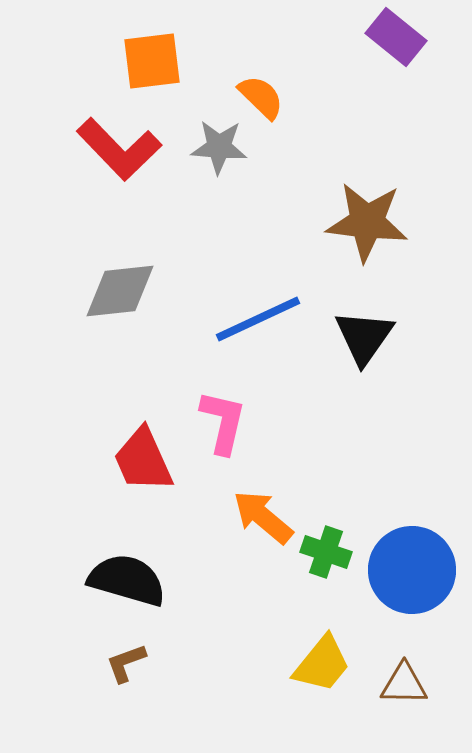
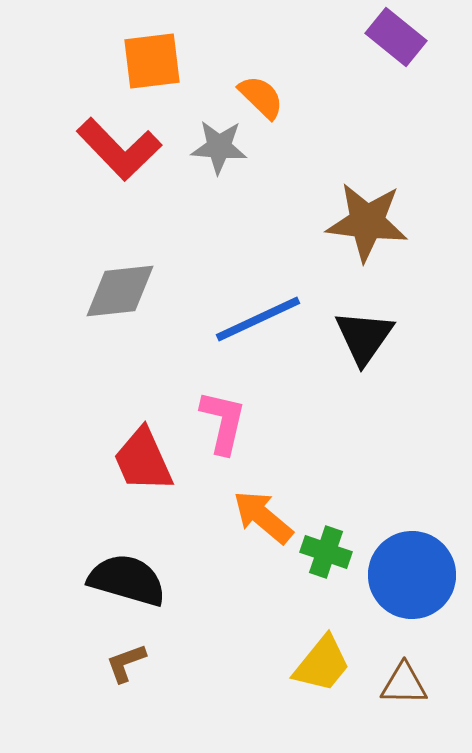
blue circle: moved 5 px down
